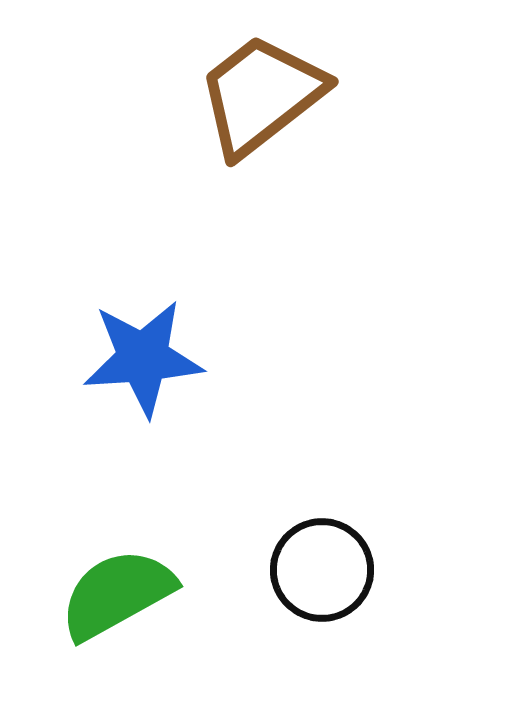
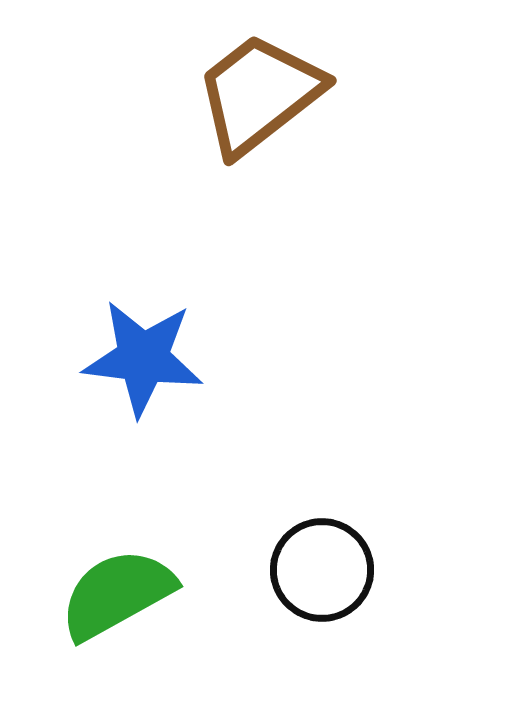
brown trapezoid: moved 2 px left, 1 px up
blue star: rotated 11 degrees clockwise
